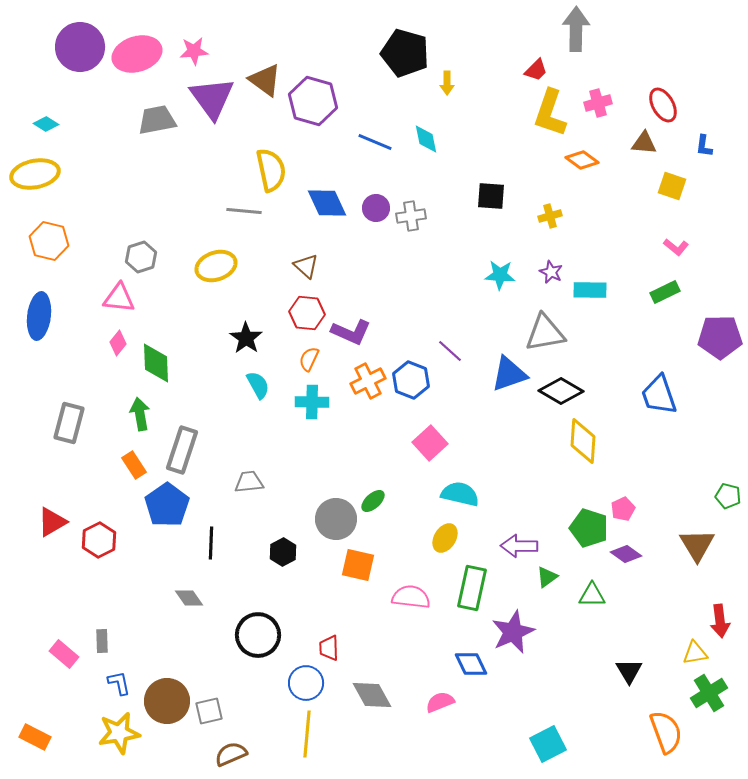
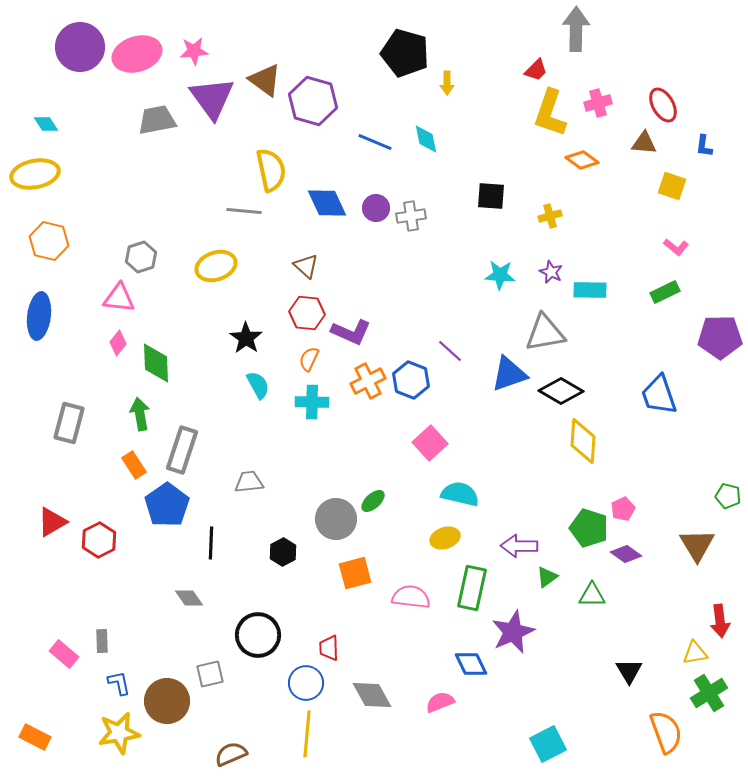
cyan diamond at (46, 124): rotated 25 degrees clockwise
yellow ellipse at (445, 538): rotated 40 degrees clockwise
orange square at (358, 565): moved 3 px left, 8 px down; rotated 28 degrees counterclockwise
gray square at (209, 711): moved 1 px right, 37 px up
